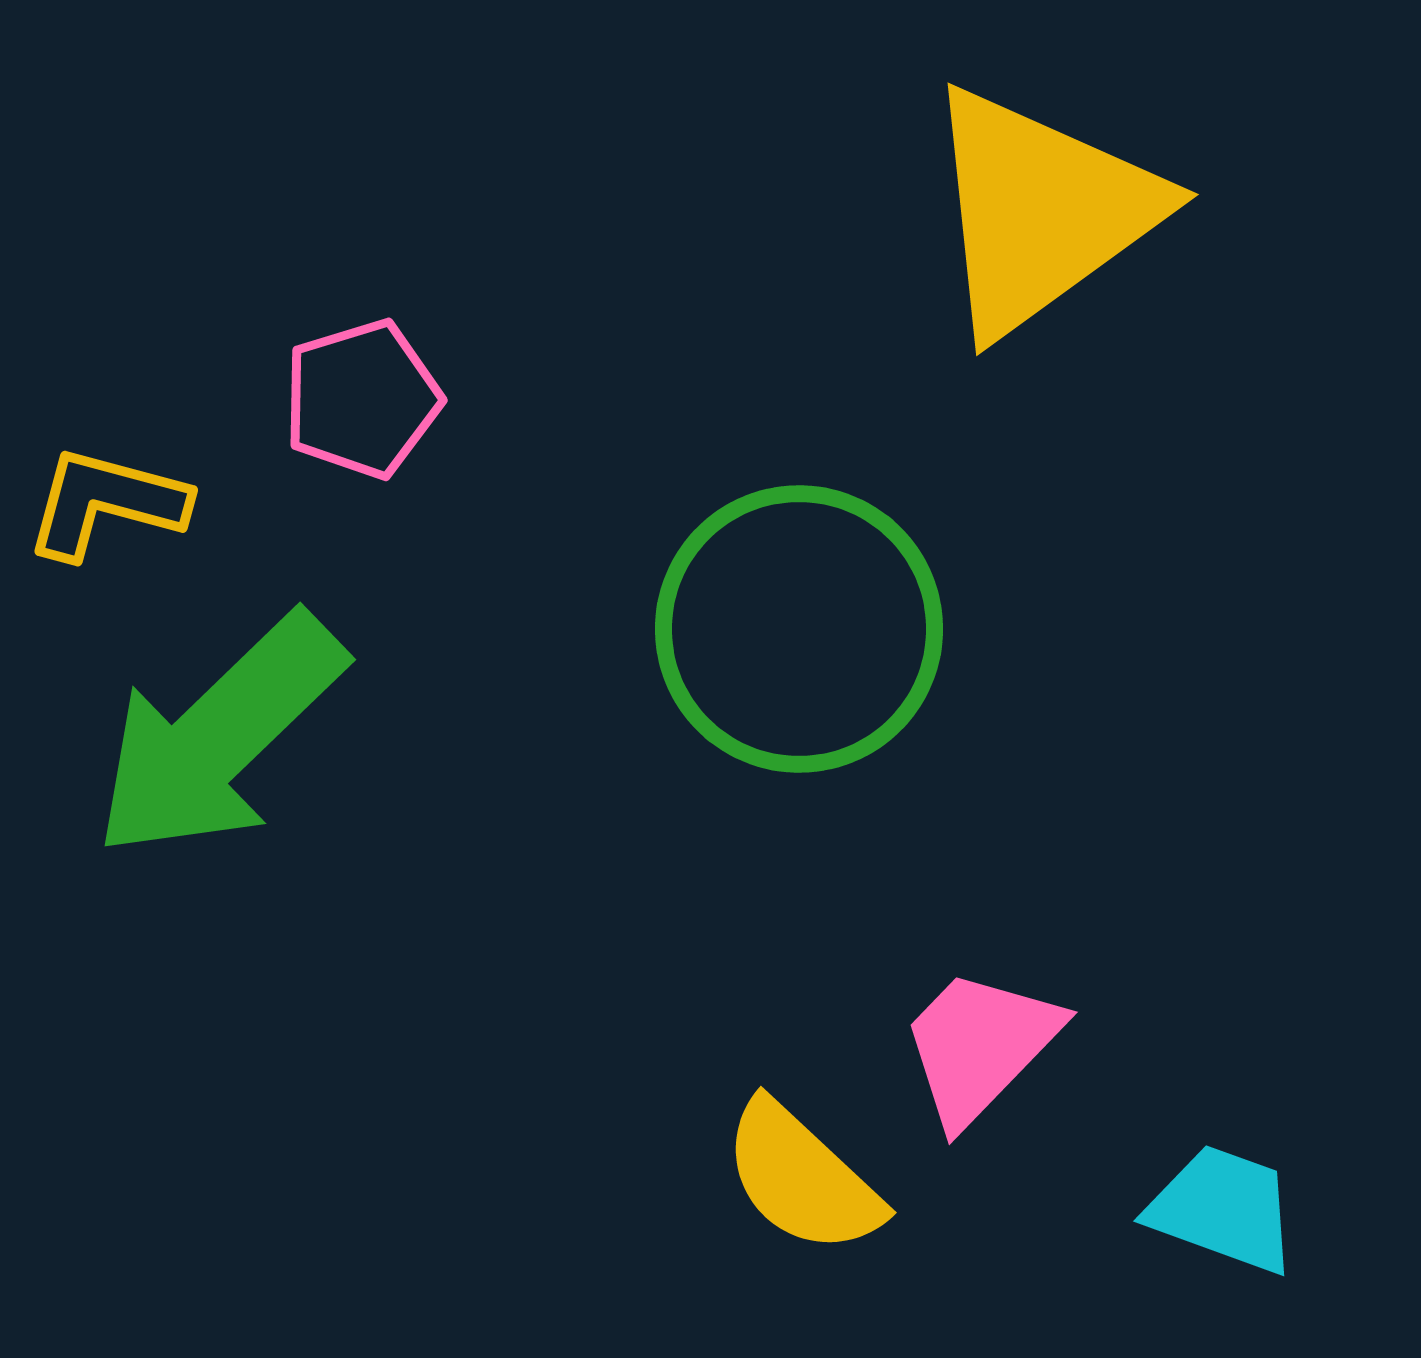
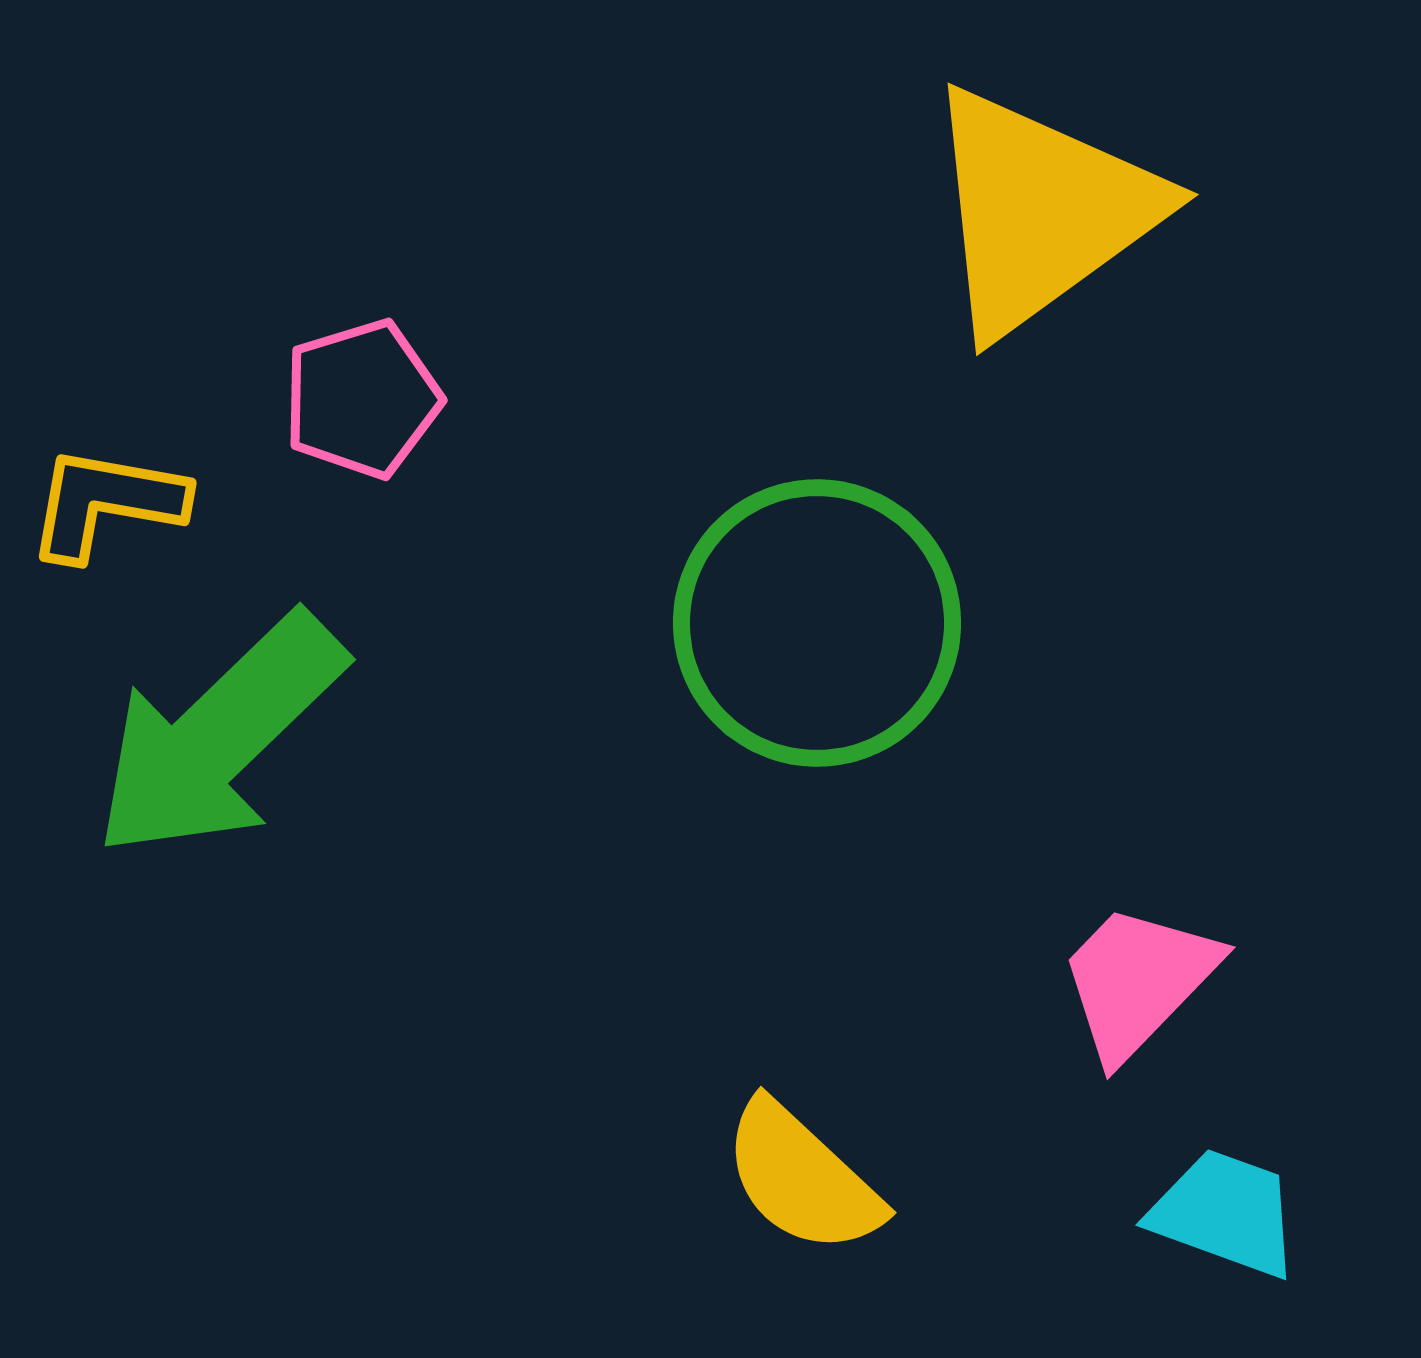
yellow L-shape: rotated 5 degrees counterclockwise
green circle: moved 18 px right, 6 px up
pink trapezoid: moved 158 px right, 65 px up
cyan trapezoid: moved 2 px right, 4 px down
